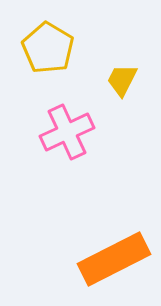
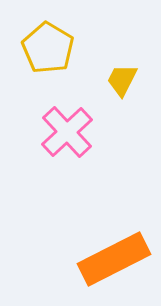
pink cross: rotated 18 degrees counterclockwise
